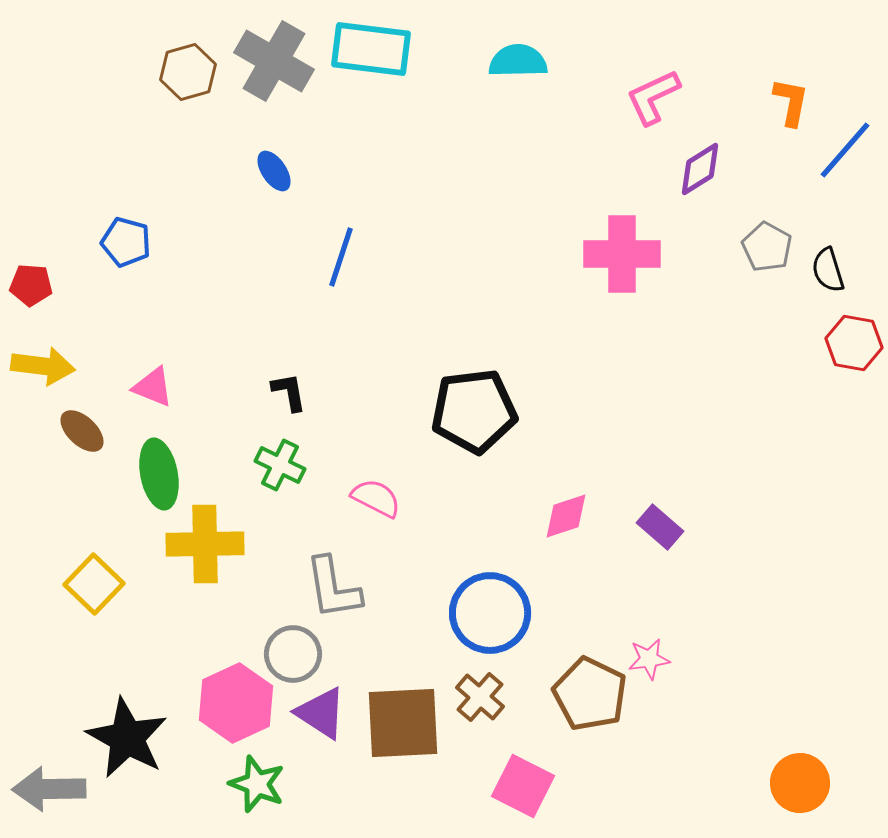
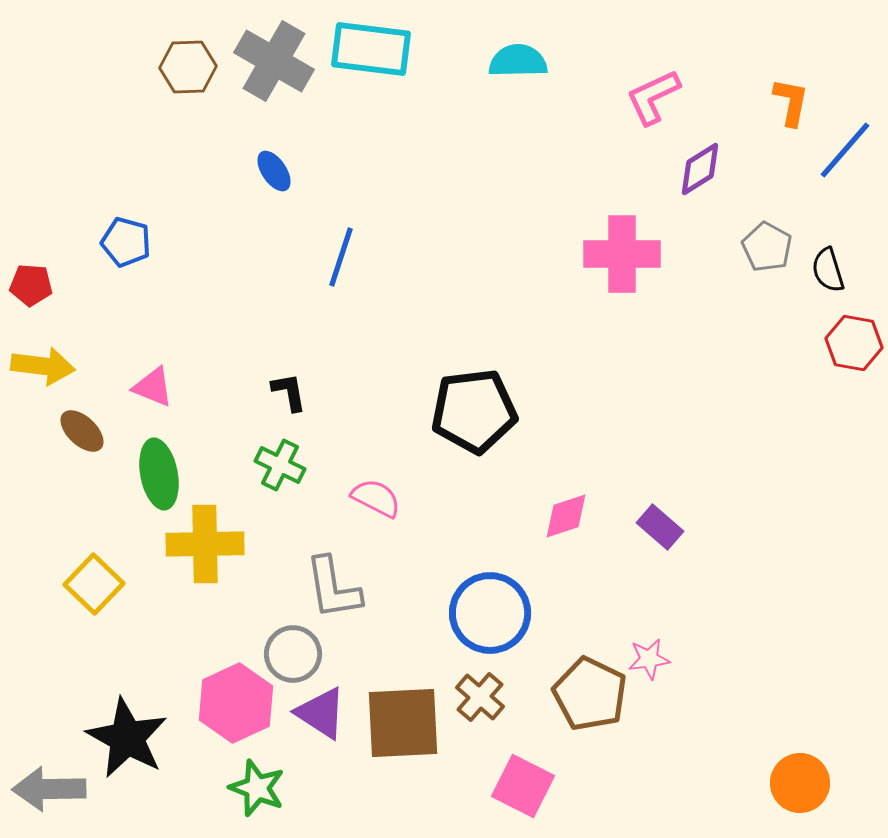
brown hexagon at (188, 72): moved 5 px up; rotated 14 degrees clockwise
green star at (257, 784): moved 4 px down
